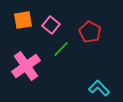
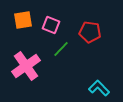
pink square: rotated 18 degrees counterclockwise
red pentagon: rotated 20 degrees counterclockwise
